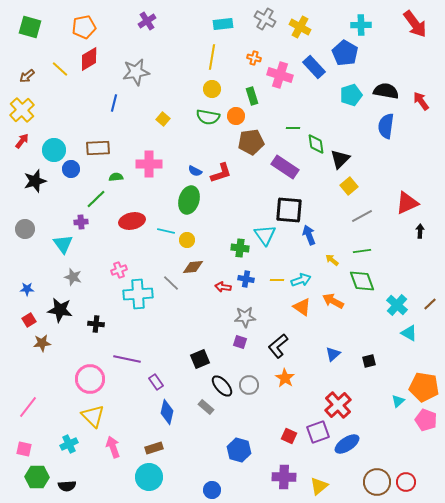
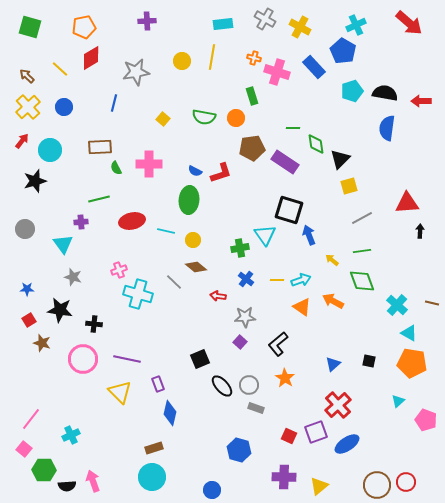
purple cross at (147, 21): rotated 30 degrees clockwise
red arrow at (415, 24): moved 6 px left, 1 px up; rotated 12 degrees counterclockwise
cyan cross at (361, 25): moved 5 px left; rotated 24 degrees counterclockwise
blue pentagon at (345, 53): moved 2 px left, 2 px up
red diamond at (89, 59): moved 2 px right, 1 px up
pink cross at (280, 75): moved 3 px left, 3 px up
brown arrow at (27, 76): rotated 84 degrees clockwise
yellow circle at (212, 89): moved 30 px left, 28 px up
black semicircle at (386, 91): moved 1 px left, 2 px down
cyan pentagon at (351, 95): moved 1 px right, 4 px up
red arrow at (421, 101): rotated 54 degrees counterclockwise
yellow cross at (22, 110): moved 6 px right, 3 px up
orange circle at (236, 116): moved 2 px down
green semicircle at (208, 117): moved 4 px left
blue semicircle at (386, 126): moved 1 px right, 2 px down
brown pentagon at (251, 142): moved 1 px right, 6 px down
brown rectangle at (98, 148): moved 2 px right, 1 px up
cyan circle at (54, 150): moved 4 px left
purple rectangle at (285, 167): moved 5 px up
blue circle at (71, 169): moved 7 px left, 62 px up
green semicircle at (116, 177): moved 9 px up; rotated 112 degrees counterclockwise
yellow square at (349, 186): rotated 24 degrees clockwise
green line at (96, 199): moved 3 px right; rotated 30 degrees clockwise
green ellipse at (189, 200): rotated 12 degrees counterclockwise
red triangle at (407, 203): rotated 20 degrees clockwise
black square at (289, 210): rotated 12 degrees clockwise
gray line at (362, 216): moved 2 px down
yellow circle at (187, 240): moved 6 px right
green cross at (240, 248): rotated 18 degrees counterclockwise
brown diamond at (193, 267): moved 3 px right; rotated 45 degrees clockwise
blue cross at (246, 279): rotated 28 degrees clockwise
gray line at (171, 283): moved 3 px right, 1 px up
red arrow at (223, 287): moved 5 px left, 9 px down
cyan cross at (138, 294): rotated 20 degrees clockwise
brown line at (430, 304): moved 2 px right, 1 px up; rotated 56 degrees clockwise
black cross at (96, 324): moved 2 px left
purple square at (240, 342): rotated 24 degrees clockwise
brown star at (42, 343): rotated 24 degrees clockwise
black L-shape at (278, 346): moved 2 px up
blue triangle at (333, 354): moved 10 px down
black square at (369, 361): rotated 24 degrees clockwise
pink circle at (90, 379): moved 7 px left, 20 px up
purple rectangle at (156, 382): moved 2 px right, 2 px down; rotated 14 degrees clockwise
orange pentagon at (424, 387): moved 12 px left, 24 px up
pink line at (28, 407): moved 3 px right, 12 px down
gray rectangle at (206, 407): moved 50 px right, 1 px down; rotated 21 degrees counterclockwise
blue diamond at (167, 412): moved 3 px right, 1 px down
yellow triangle at (93, 416): moved 27 px right, 24 px up
purple square at (318, 432): moved 2 px left
cyan cross at (69, 444): moved 2 px right, 9 px up
pink arrow at (113, 447): moved 20 px left, 34 px down
pink square at (24, 449): rotated 28 degrees clockwise
green hexagon at (37, 477): moved 7 px right, 7 px up
cyan circle at (149, 477): moved 3 px right
brown circle at (377, 482): moved 3 px down
